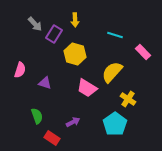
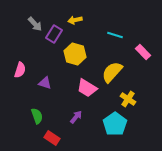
yellow arrow: rotated 80 degrees clockwise
purple arrow: moved 3 px right, 5 px up; rotated 24 degrees counterclockwise
